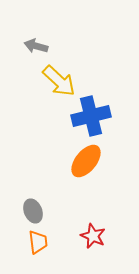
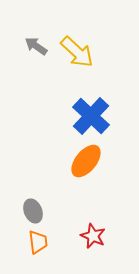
gray arrow: rotated 20 degrees clockwise
yellow arrow: moved 18 px right, 29 px up
blue cross: rotated 33 degrees counterclockwise
